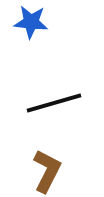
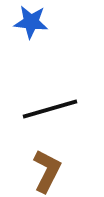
black line: moved 4 px left, 6 px down
